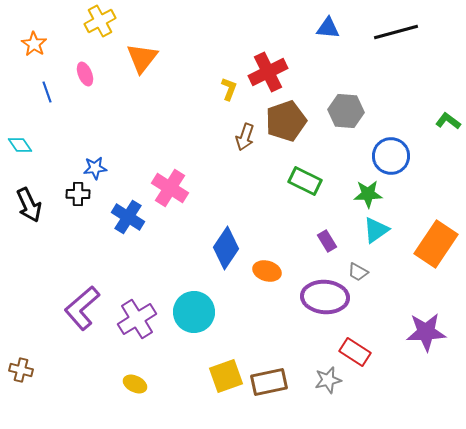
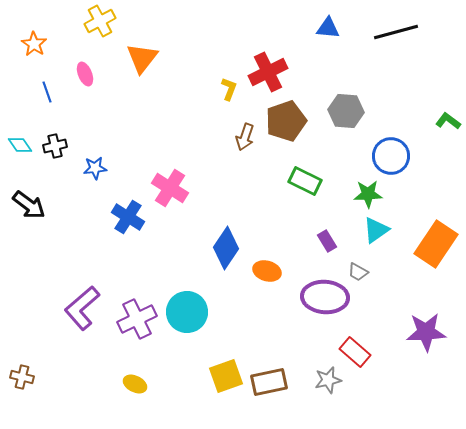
black cross: moved 23 px left, 48 px up; rotated 15 degrees counterclockwise
black arrow: rotated 28 degrees counterclockwise
cyan circle: moved 7 px left
purple cross: rotated 6 degrees clockwise
red rectangle: rotated 8 degrees clockwise
brown cross: moved 1 px right, 7 px down
